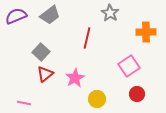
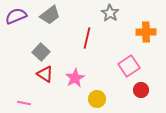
red triangle: rotated 48 degrees counterclockwise
red circle: moved 4 px right, 4 px up
